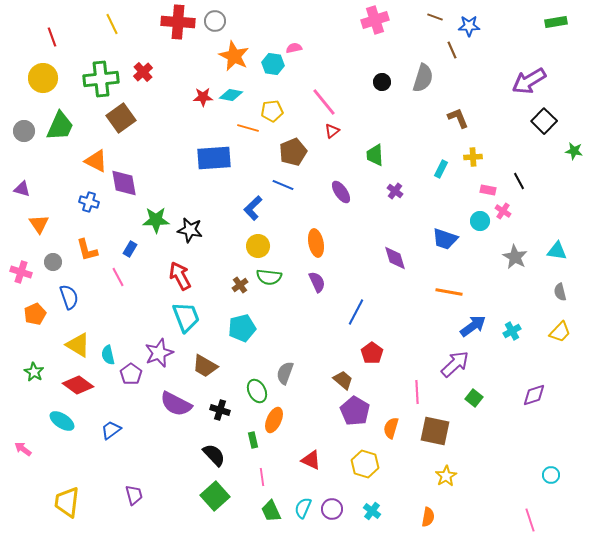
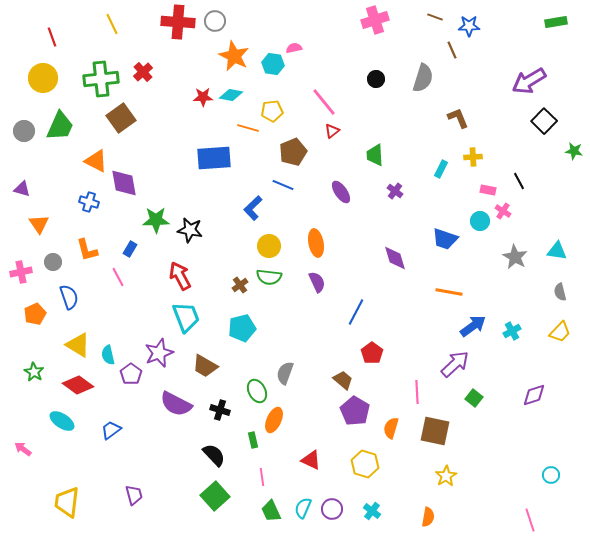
black circle at (382, 82): moved 6 px left, 3 px up
yellow circle at (258, 246): moved 11 px right
pink cross at (21, 272): rotated 30 degrees counterclockwise
